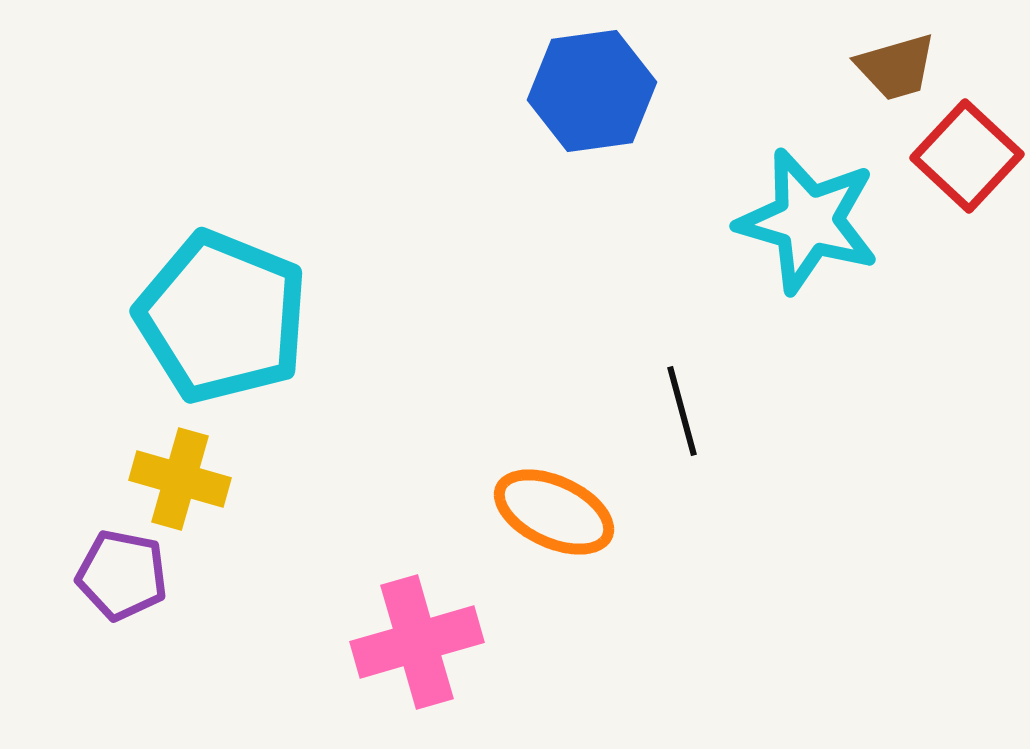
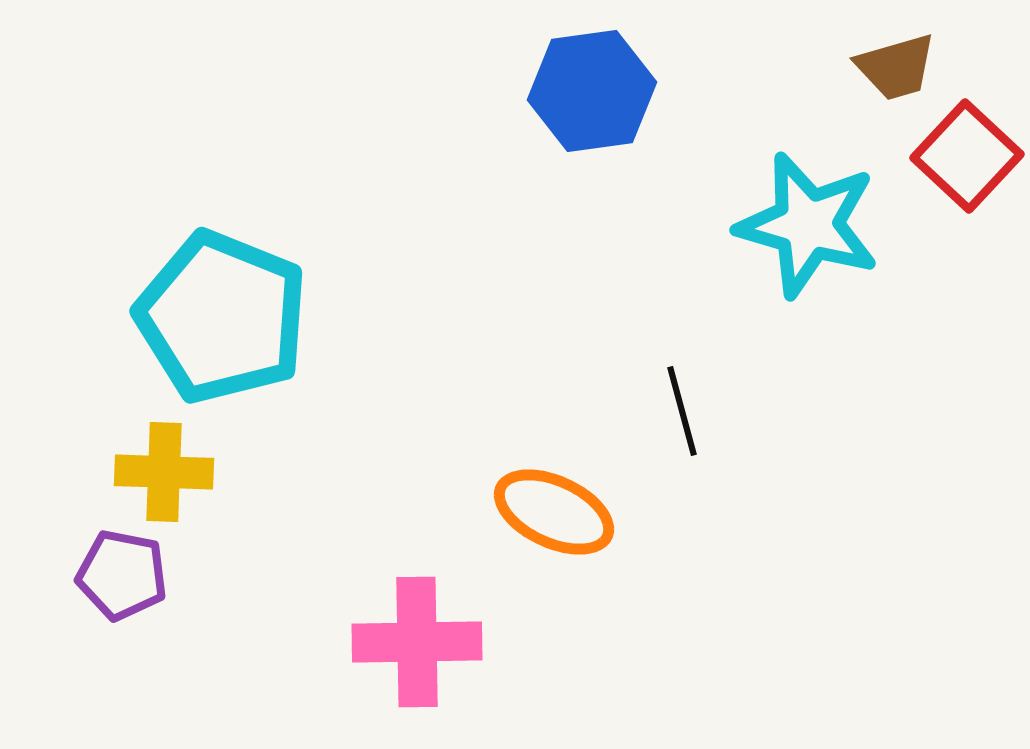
cyan star: moved 4 px down
yellow cross: moved 16 px left, 7 px up; rotated 14 degrees counterclockwise
pink cross: rotated 15 degrees clockwise
